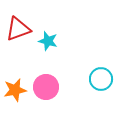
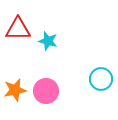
red triangle: rotated 20 degrees clockwise
pink circle: moved 4 px down
